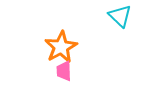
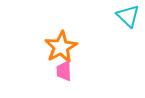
cyan triangle: moved 8 px right
